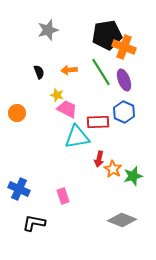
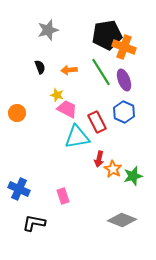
black semicircle: moved 1 px right, 5 px up
red rectangle: moved 1 px left; rotated 65 degrees clockwise
